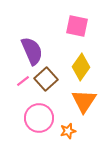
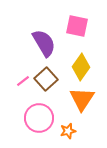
purple semicircle: moved 12 px right, 8 px up; rotated 8 degrees counterclockwise
orange triangle: moved 2 px left, 2 px up
